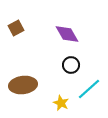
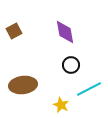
brown square: moved 2 px left, 3 px down
purple diamond: moved 2 px left, 2 px up; rotated 20 degrees clockwise
cyan line: rotated 15 degrees clockwise
yellow star: moved 2 px down
